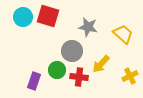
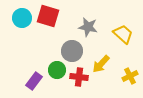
cyan circle: moved 1 px left, 1 px down
purple rectangle: rotated 18 degrees clockwise
